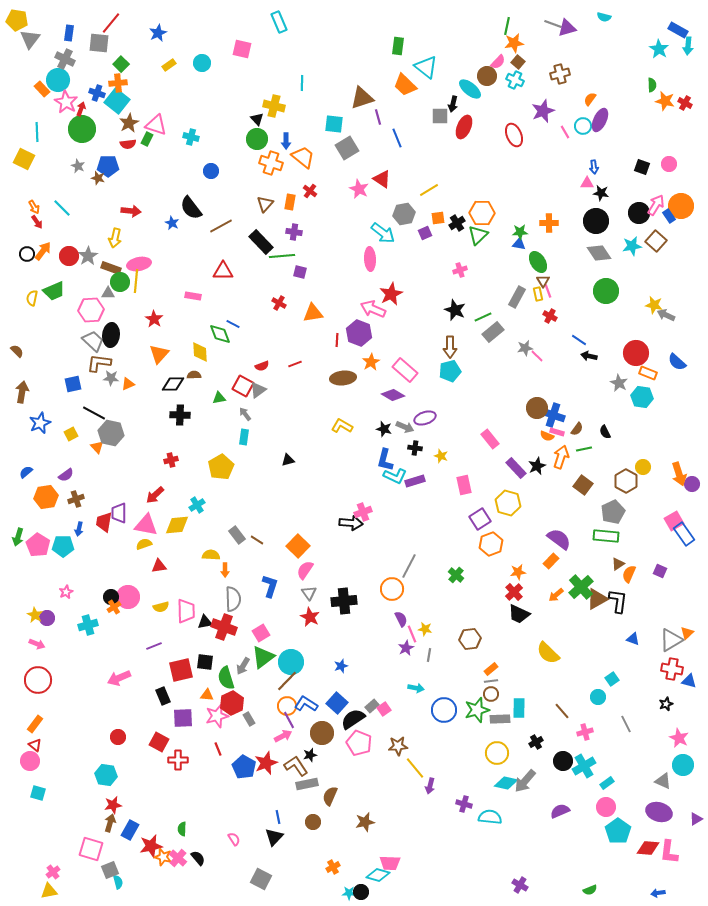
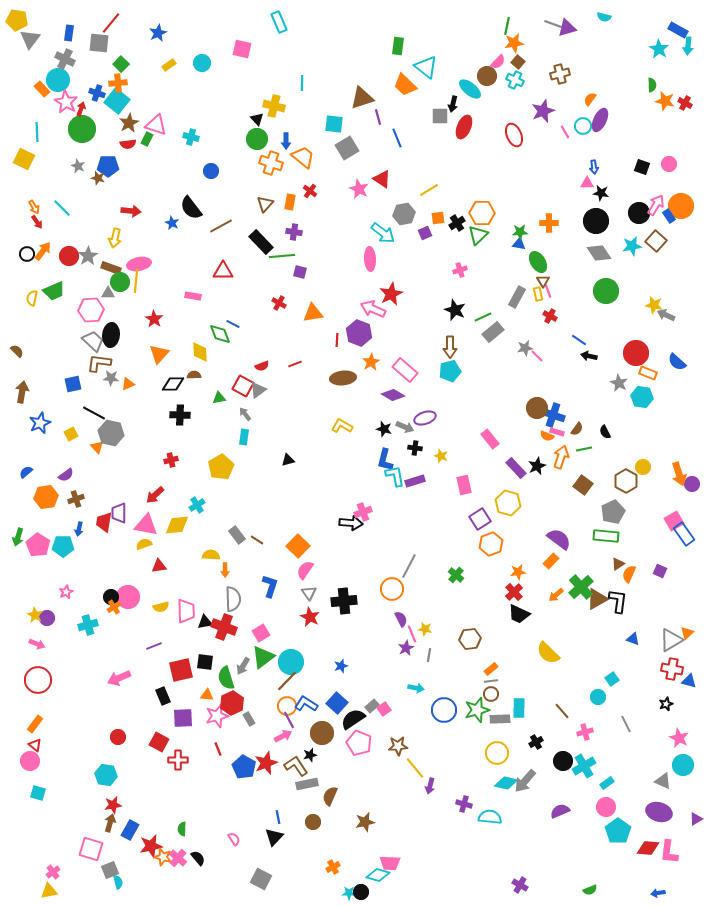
cyan L-shape at (395, 476): rotated 125 degrees counterclockwise
